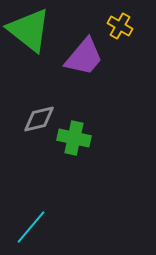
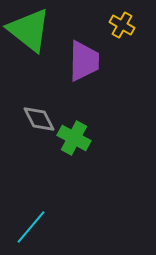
yellow cross: moved 2 px right, 1 px up
purple trapezoid: moved 4 px down; rotated 39 degrees counterclockwise
gray diamond: rotated 76 degrees clockwise
green cross: rotated 16 degrees clockwise
